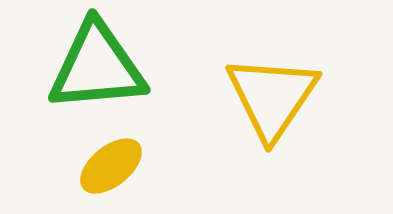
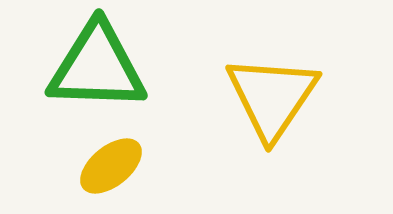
green triangle: rotated 7 degrees clockwise
